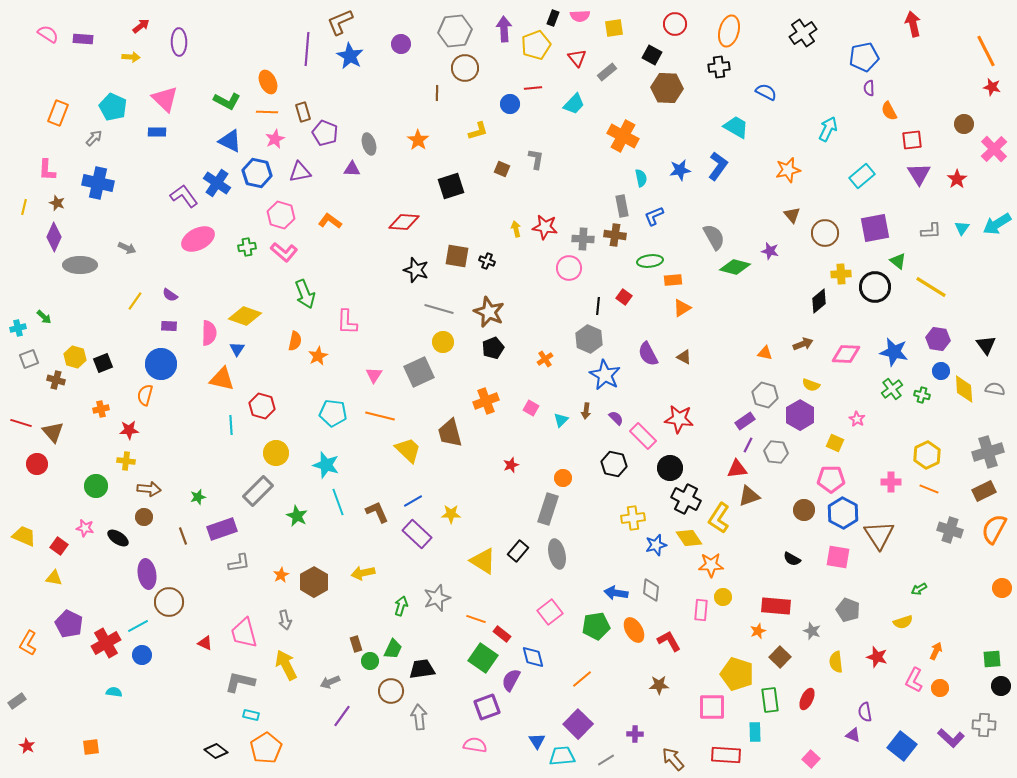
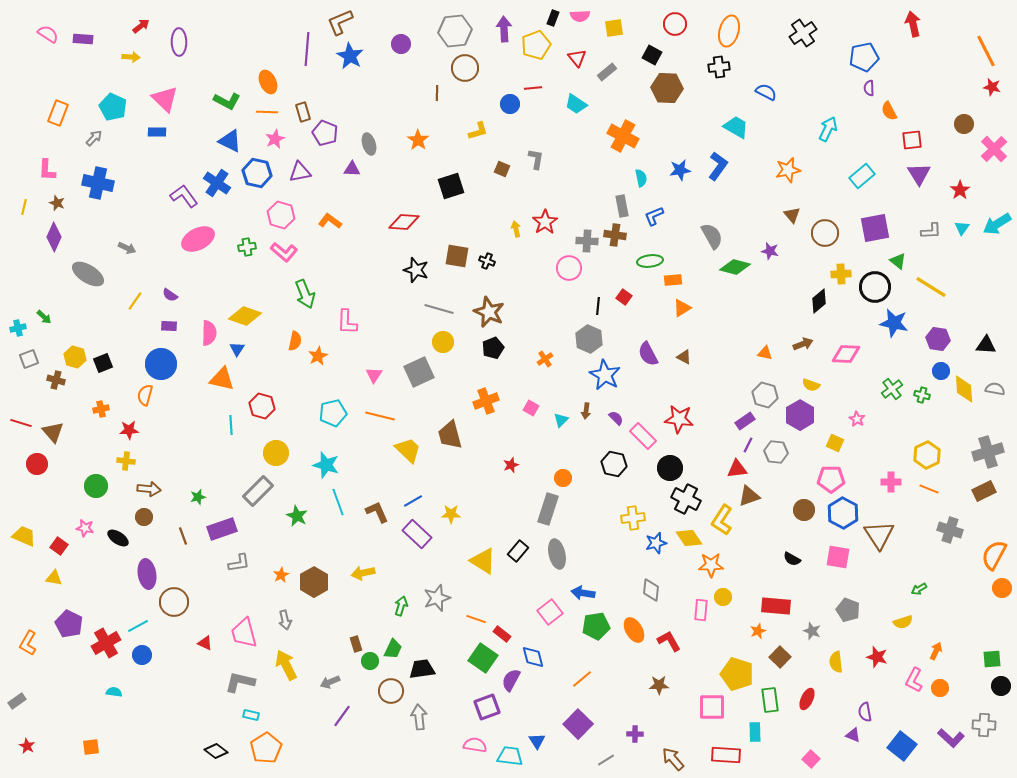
cyan trapezoid at (574, 104): moved 2 px right; rotated 80 degrees clockwise
red star at (957, 179): moved 3 px right, 11 px down
red star at (545, 227): moved 5 px up; rotated 30 degrees clockwise
gray semicircle at (714, 237): moved 2 px left, 1 px up
gray cross at (583, 239): moved 4 px right, 2 px down
gray ellipse at (80, 265): moved 8 px right, 9 px down; rotated 32 degrees clockwise
black triangle at (986, 345): rotated 50 degrees counterclockwise
blue star at (894, 352): moved 29 px up
cyan pentagon at (333, 413): rotated 20 degrees counterclockwise
brown trapezoid at (450, 433): moved 2 px down
yellow L-shape at (719, 518): moved 3 px right, 2 px down
orange semicircle at (994, 529): moved 26 px down
blue star at (656, 545): moved 2 px up
blue arrow at (616, 593): moved 33 px left
brown circle at (169, 602): moved 5 px right
cyan trapezoid at (562, 756): moved 52 px left; rotated 12 degrees clockwise
